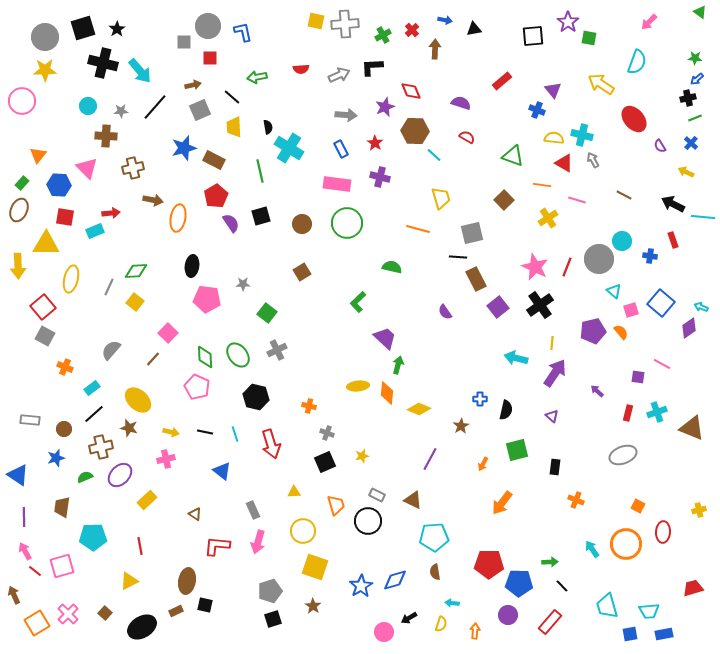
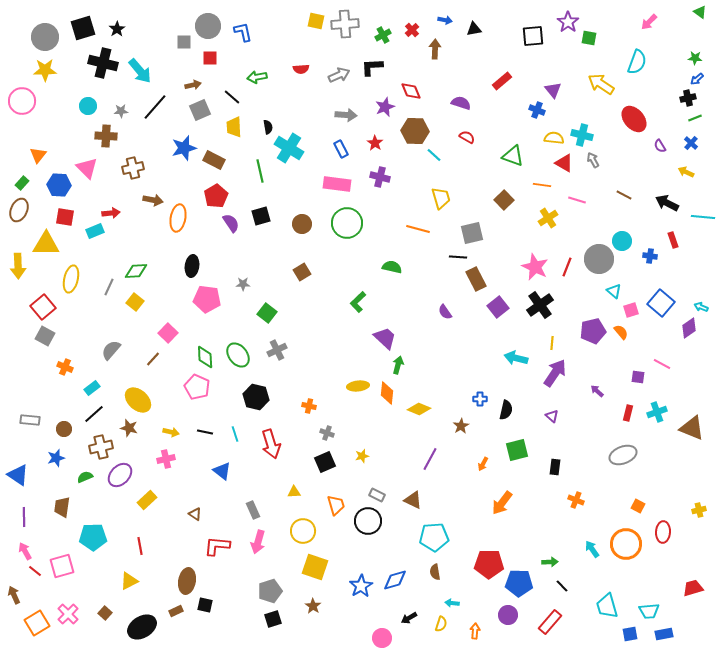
black arrow at (673, 204): moved 6 px left, 1 px up
pink circle at (384, 632): moved 2 px left, 6 px down
